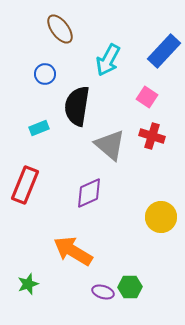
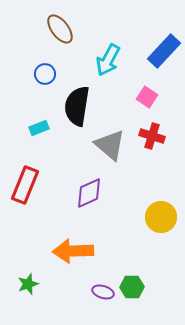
orange arrow: rotated 33 degrees counterclockwise
green hexagon: moved 2 px right
